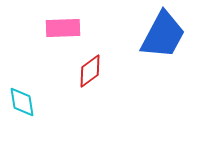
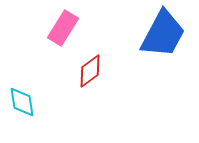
pink rectangle: rotated 56 degrees counterclockwise
blue trapezoid: moved 1 px up
